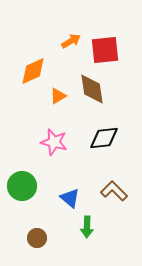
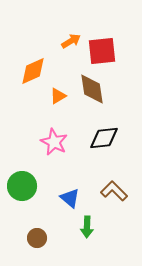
red square: moved 3 px left, 1 px down
pink star: rotated 12 degrees clockwise
